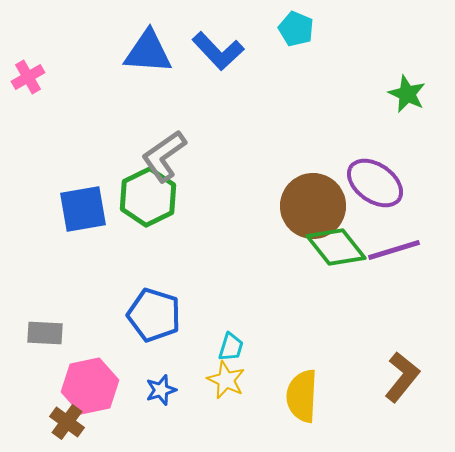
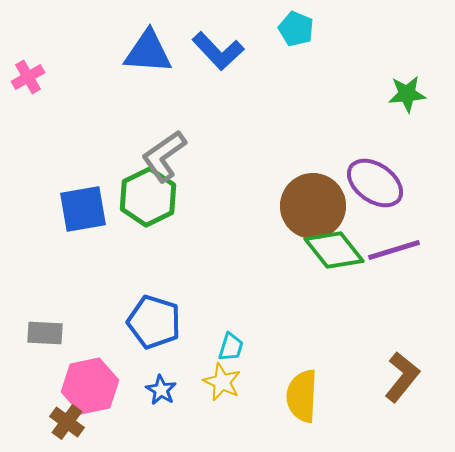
green star: rotated 30 degrees counterclockwise
green diamond: moved 2 px left, 3 px down
blue pentagon: moved 7 px down
yellow star: moved 4 px left, 2 px down
blue star: rotated 24 degrees counterclockwise
